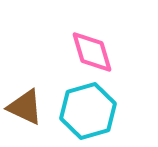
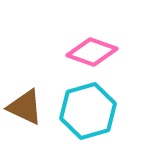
pink diamond: rotated 54 degrees counterclockwise
